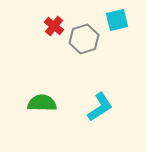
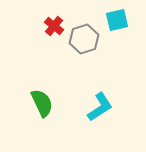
green semicircle: rotated 64 degrees clockwise
